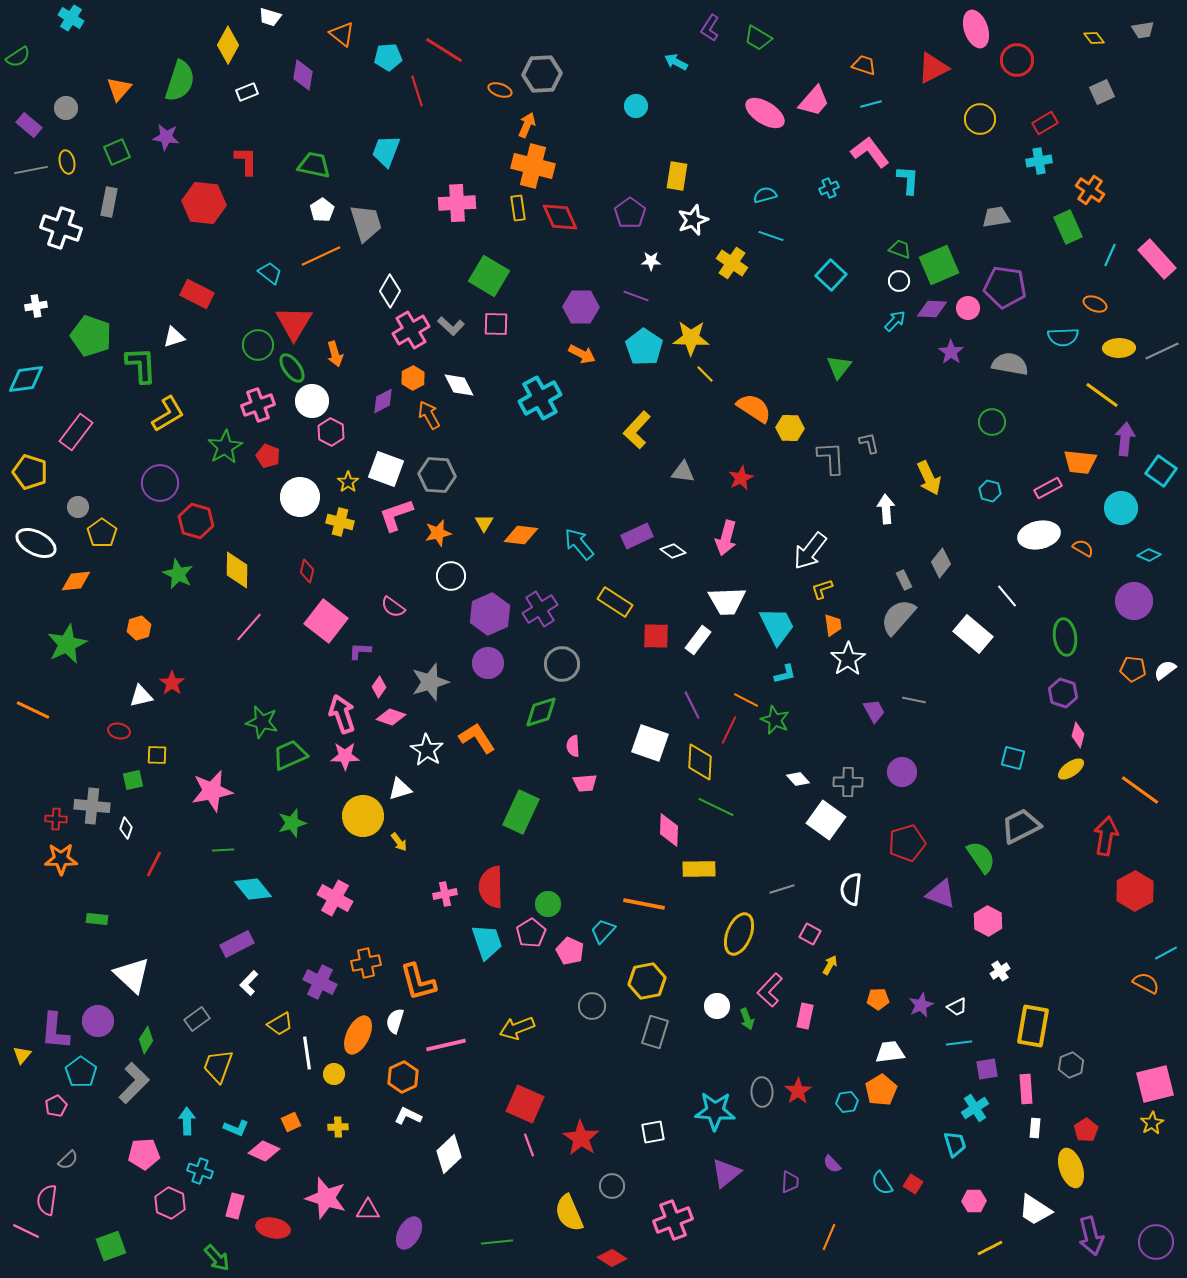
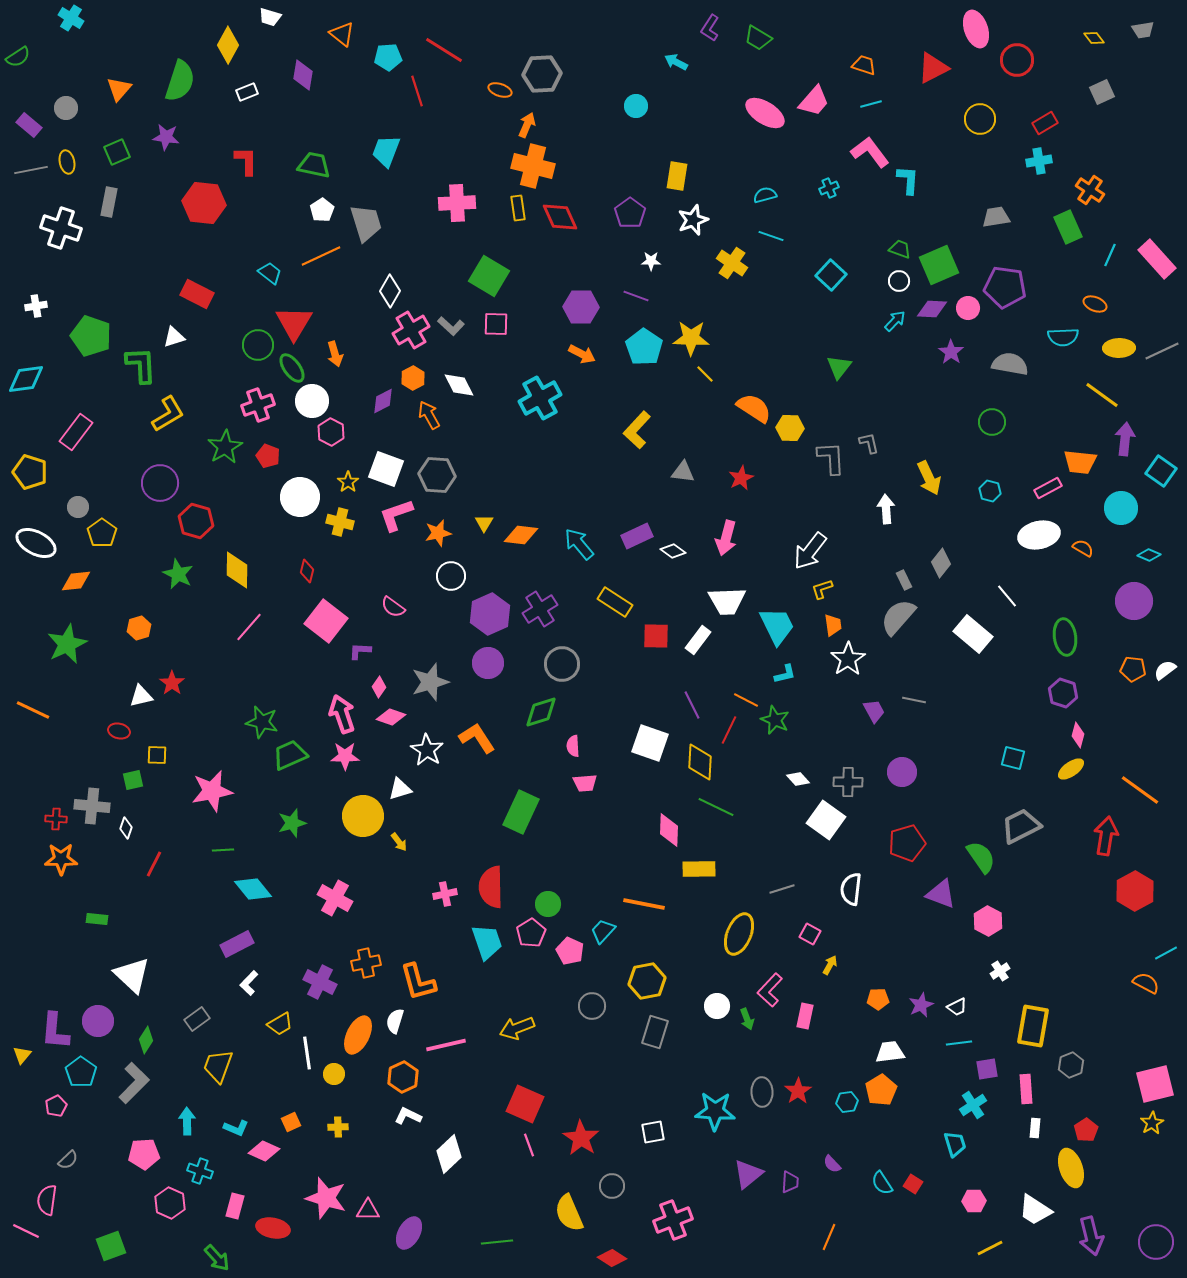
cyan cross at (975, 1108): moved 2 px left, 3 px up
purple triangle at (726, 1173): moved 22 px right, 1 px down
